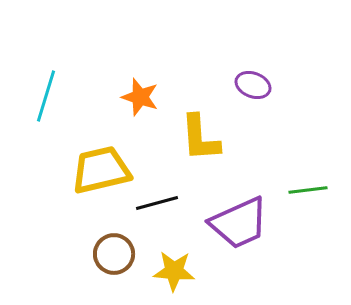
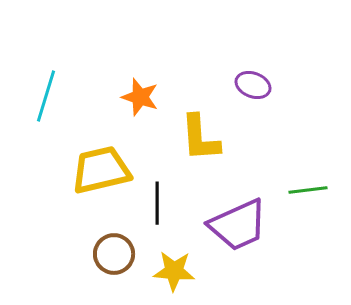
black line: rotated 75 degrees counterclockwise
purple trapezoid: moved 1 px left, 2 px down
